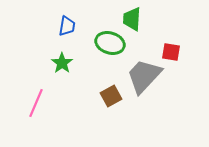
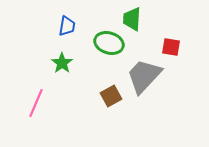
green ellipse: moved 1 px left
red square: moved 5 px up
